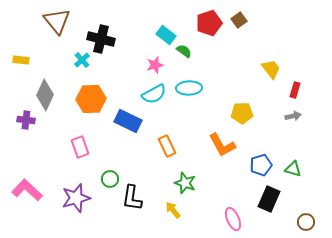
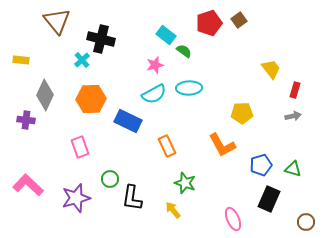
pink L-shape: moved 1 px right, 5 px up
